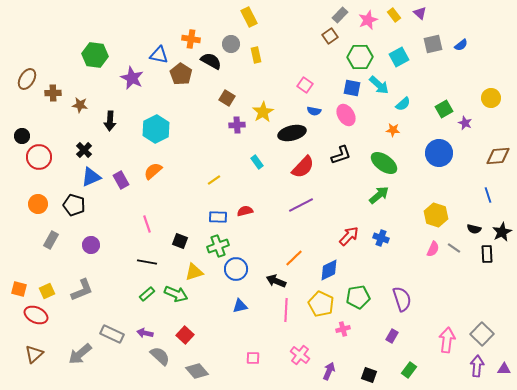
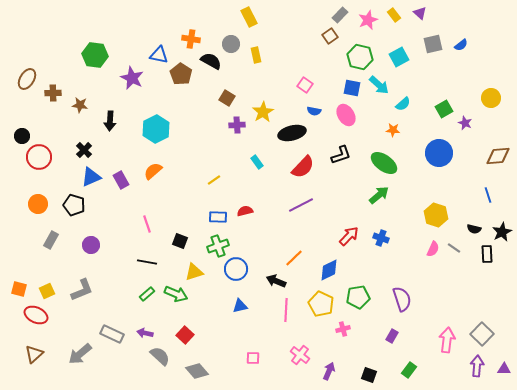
green hexagon at (360, 57): rotated 15 degrees clockwise
